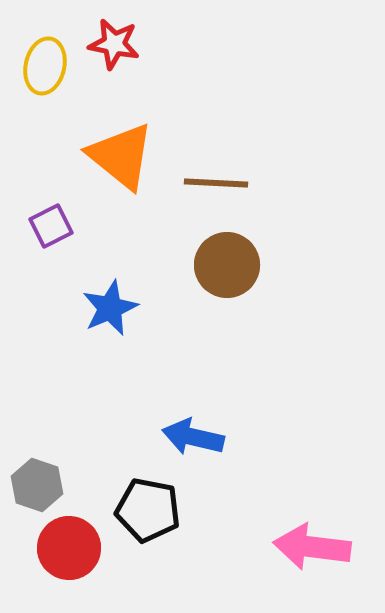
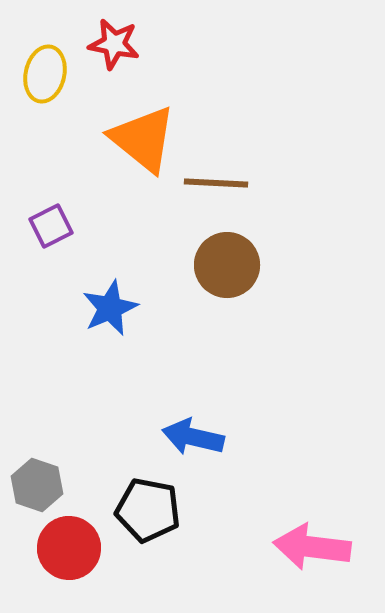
yellow ellipse: moved 8 px down
orange triangle: moved 22 px right, 17 px up
